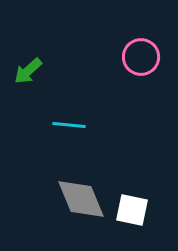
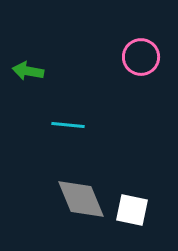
green arrow: rotated 52 degrees clockwise
cyan line: moved 1 px left
